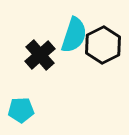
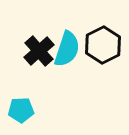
cyan semicircle: moved 7 px left, 14 px down
black cross: moved 1 px left, 4 px up
